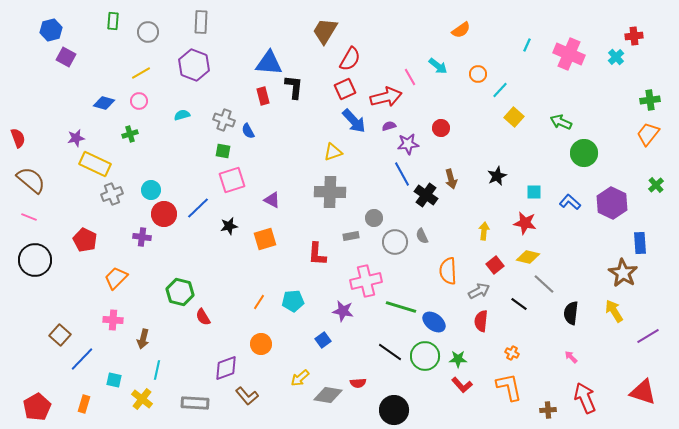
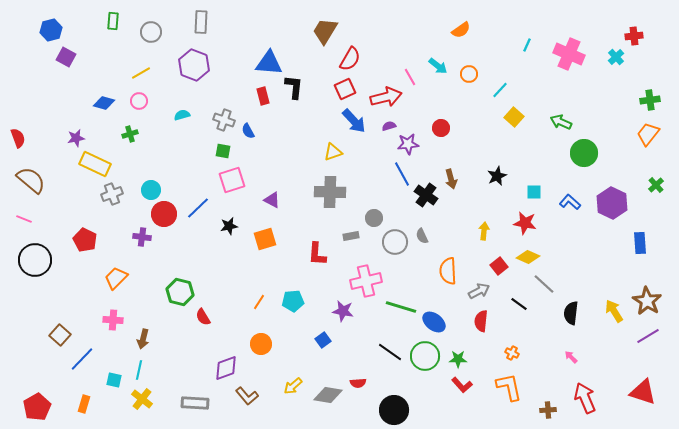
gray circle at (148, 32): moved 3 px right
orange circle at (478, 74): moved 9 px left
pink line at (29, 217): moved 5 px left, 2 px down
yellow diamond at (528, 257): rotated 10 degrees clockwise
red square at (495, 265): moved 4 px right, 1 px down
brown star at (623, 273): moved 24 px right, 28 px down
cyan line at (157, 370): moved 18 px left
yellow arrow at (300, 378): moved 7 px left, 8 px down
